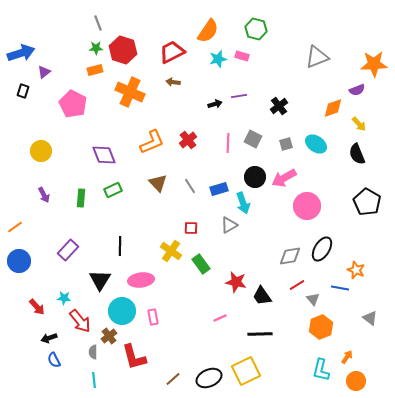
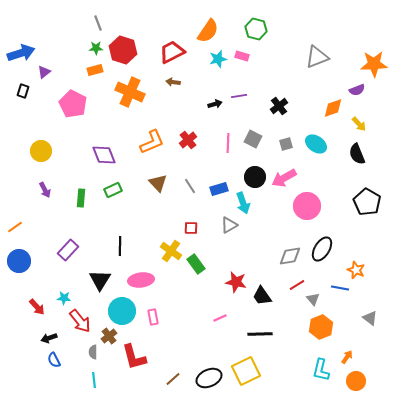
purple arrow at (44, 195): moved 1 px right, 5 px up
green rectangle at (201, 264): moved 5 px left
